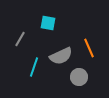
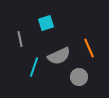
cyan square: moved 2 px left; rotated 28 degrees counterclockwise
gray line: rotated 42 degrees counterclockwise
gray semicircle: moved 2 px left
